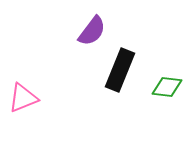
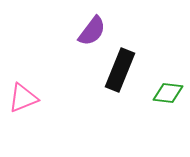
green diamond: moved 1 px right, 6 px down
